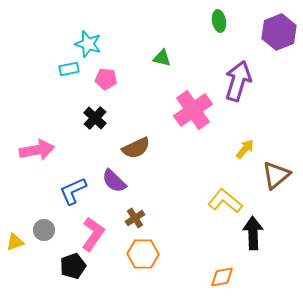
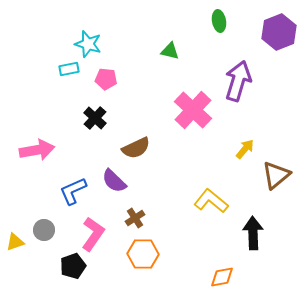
green triangle: moved 8 px right, 7 px up
pink cross: rotated 12 degrees counterclockwise
yellow L-shape: moved 14 px left
